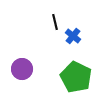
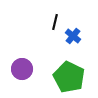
black line: rotated 28 degrees clockwise
green pentagon: moved 7 px left
